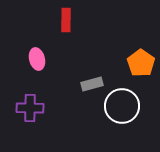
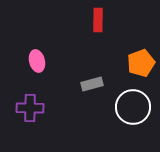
red rectangle: moved 32 px right
pink ellipse: moved 2 px down
orange pentagon: rotated 16 degrees clockwise
white circle: moved 11 px right, 1 px down
